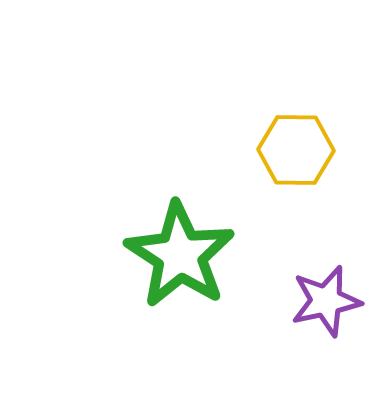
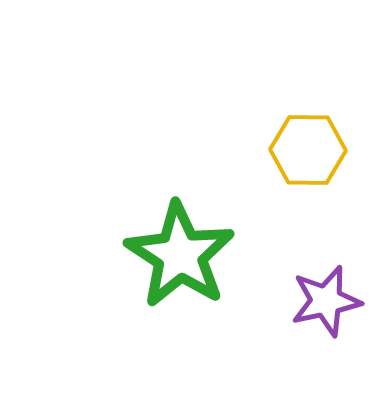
yellow hexagon: moved 12 px right
